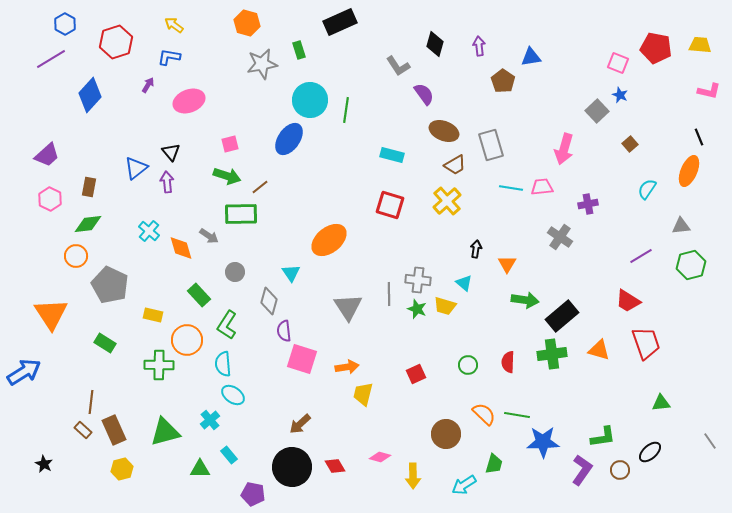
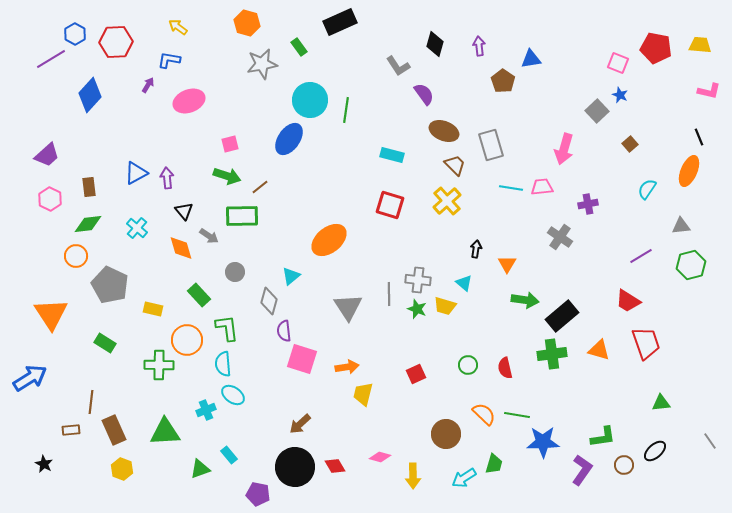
blue hexagon at (65, 24): moved 10 px right, 10 px down
yellow arrow at (174, 25): moved 4 px right, 2 px down
red hexagon at (116, 42): rotated 16 degrees clockwise
green rectangle at (299, 50): moved 3 px up; rotated 18 degrees counterclockwise
blue L-shape at (169, 57): moved 3 px down
blue triangle at (531, 57): moved 2 px down
black triangle at (171, 152): moved 13 px right, 59 px down
brown trapezoid at (455, 165): rotated 105 degrees counterclockwise
blue triangle at (136, 168): moved 5 px down; rotated 10 degrees clockwise
purple arrow at (167, 182): moved 4 px up
brown rectangle at (89, 187): rotated 18 degrees counterclockwise
green rectangle at (241, 214): moved 1 px right, 2 px down
cyan cross at (149, 231): moved 12 px left, 3 px up
cyan triangle at (291, 273): moved 3 px down; rotated 24 degrees clockwise
yellow rectangle at (153, 315): moved 6 px up
green L-shape at (227, 325): moved 3 px down; rotated 140 degrees clockwise
red semicircle at (508, 362): moved 3 px left, 6 px down; rotated 15 degrees counterclockwise
blue arrow at (24, 372): moved 6 px right, 6 px down
cyan cross at (210, 420): moved 4 px left, 10 px up; rotated 18 degrees clockwise
brown rectangle at (83, 430): moved 12 px left; rotated 48 degrees counterclockwise
green triangle at (165, 432): rotated 12 degrees clockwise
black ellipse at (650, 452): moved 5 px right, 1 px up
black circle at (292, 467): moved 3 px right
yellow hexagon at (122, 469): rotated 25 degrees counterclockwise
green triangle at (200, 469): rotated 20 degrees counterclockwise
brown circle at (620, 470): moved 4 px right, 5 px up
cyan arrow at (464, 485): moved 7 px up
purple pentagon at (253, 494): moved 5 px right
